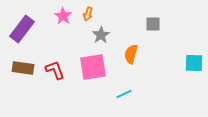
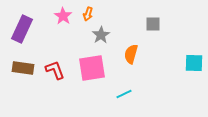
purple rectangle: rotated 12 degrees counterclockwise
pink square: moved 1 px left, 1 px down
